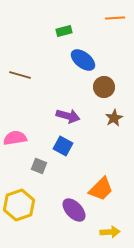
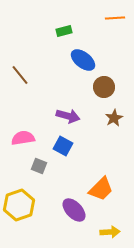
brown line: rotated 35 degrees clockwise
pink semicircle: moved 8 px right
